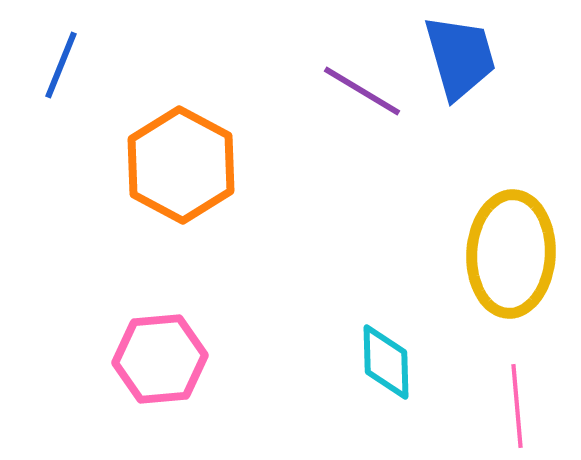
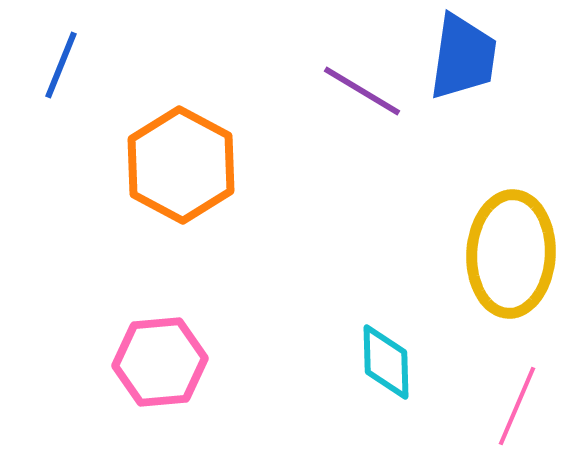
blue trapezoid: moved 3 px right; rotated 24 degrees clockwise
pink hexagon: moved 3 px down
pink line: rotated 28 degrees clockwise
